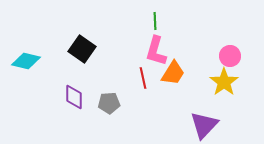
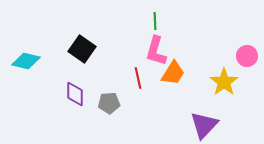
pink circle: moved 17 px right
red line: moved 5 px left
purple diamond: moved 1 px right, 3 px up
